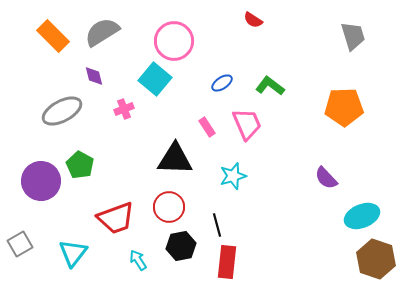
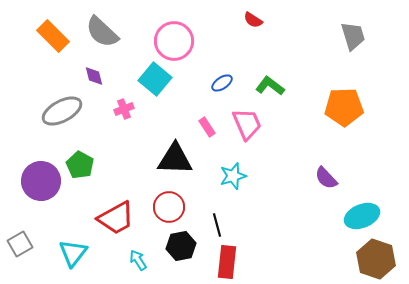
gray semicircle: rotated 105 degrees counterclockwise
red trapezoid: rotated 9 degrees counterclockwise
